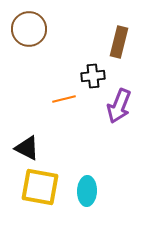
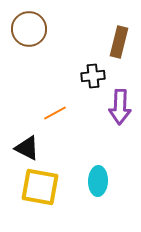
orange line: moved 9 px left, 14 px down; rotated 15 degrees counterclockwise
purple arrow: moved 1 px right, 1 px down; rotated 20 degrees counterclockwise
cyan ellipse: moved 11 px right, 10 px up
